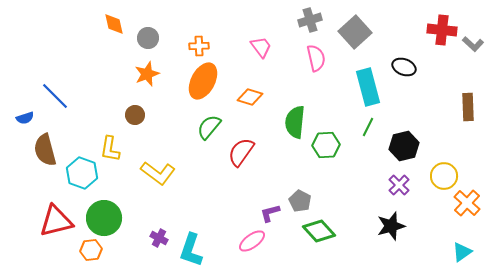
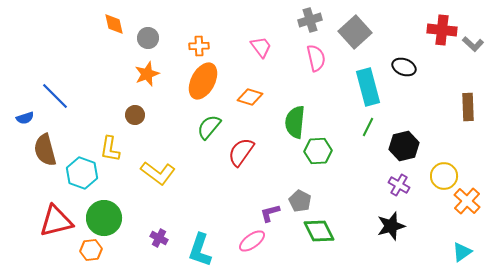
green hexagon at (326, 145): moved 8 px left, 6 px down
purple cross at (399, 185): rotated 15 degrees counterclockwise
orange cross at (467, 203): moved 2 px up
green diamond at (319, 231): rotated 16 degrees clockwise
cyan L-shape at (191, 250): moved 9 px right
